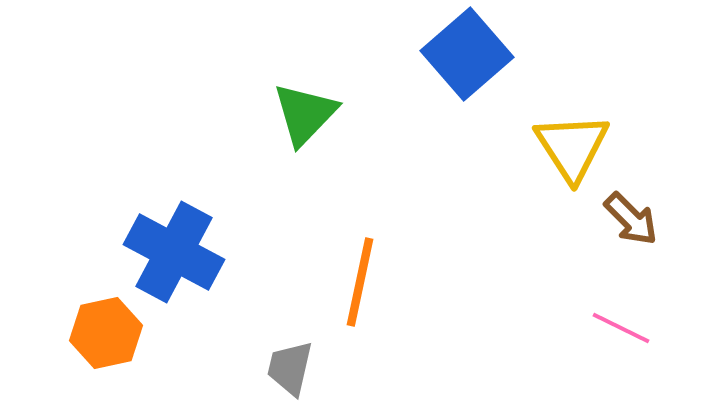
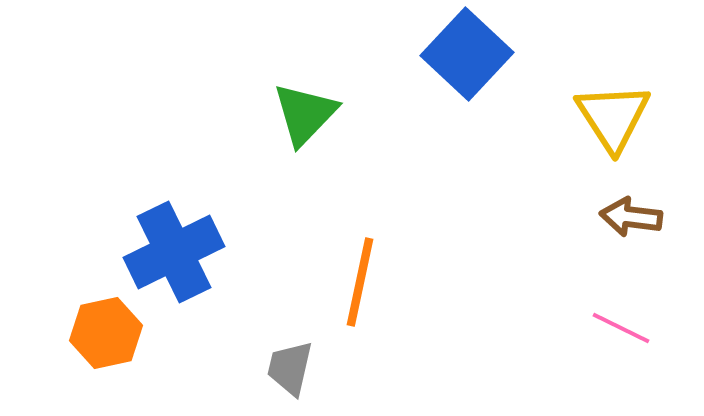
blue square: rotated 6 degrees counterclockwise
yellow triangle: moved 41 px right, 30 px up
brown arrow: moved 2 px up; rotated 142 degrees clockwise
blue cross: rotated 36 degrees clockwise
